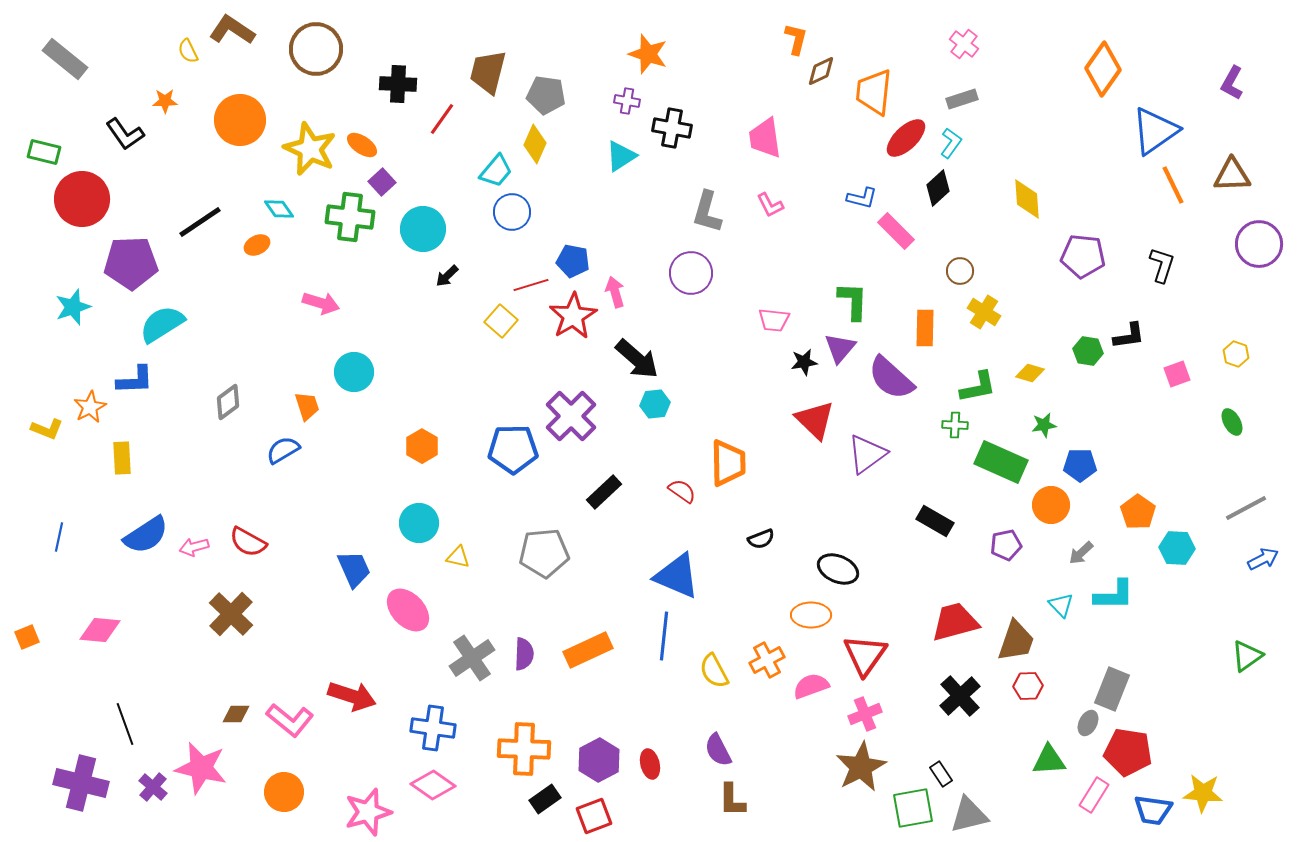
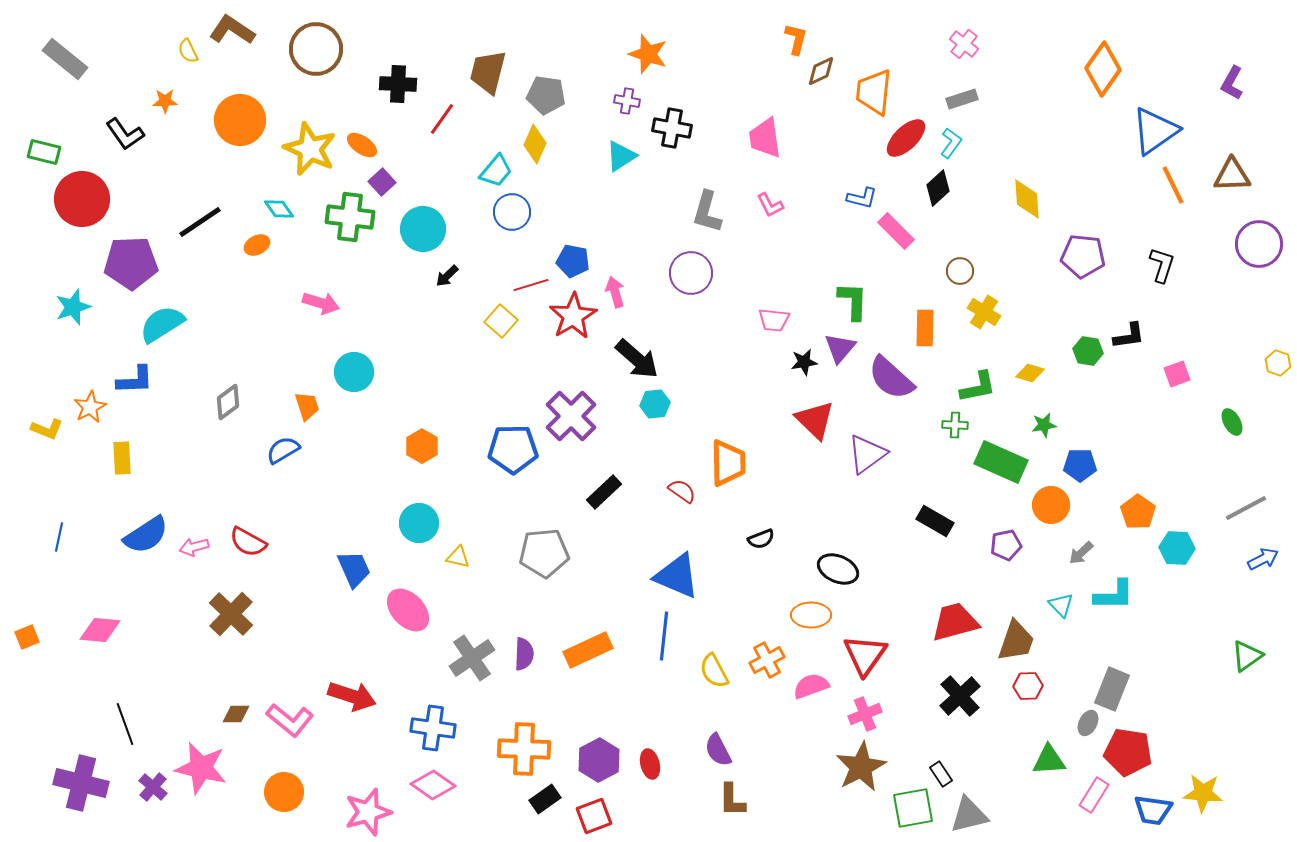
yellow hexagon at (1236, 354): moved 42 px right, 9 px down
